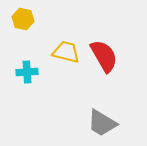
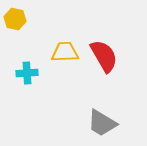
yellow hexagon: moved 8 px left
yellow trapezoid: moved 1 px left; rotated 16 degrees counterclockwise
cyan cross: moved 1 px down
